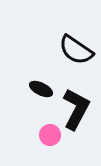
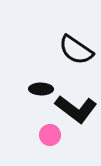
black ellipse: rotated 25 degrees counterclockwise
black L-shape: rotated 99 degrees clockwise
